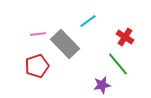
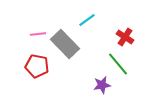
cyan line: moved 1 px left, 1 px up
red pentagon: rotated 30 degrees clockwise
